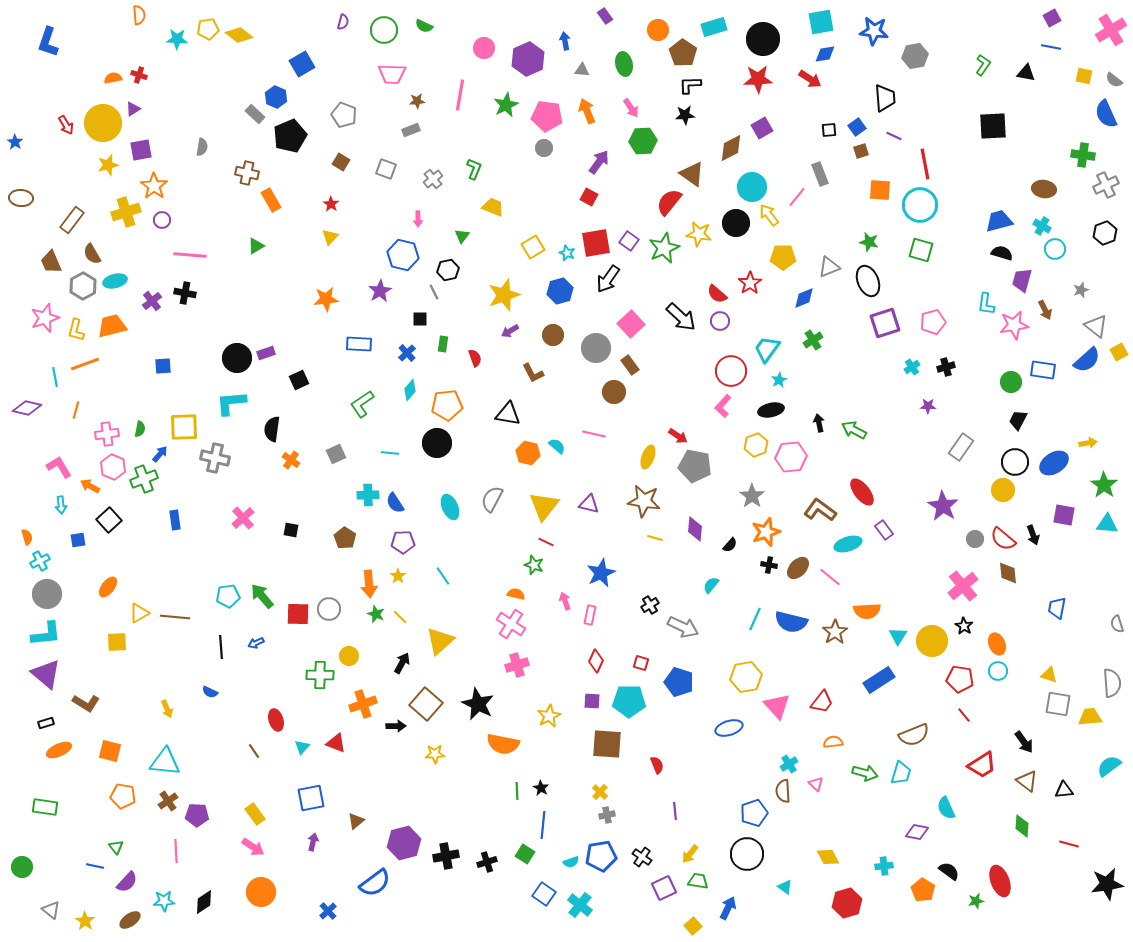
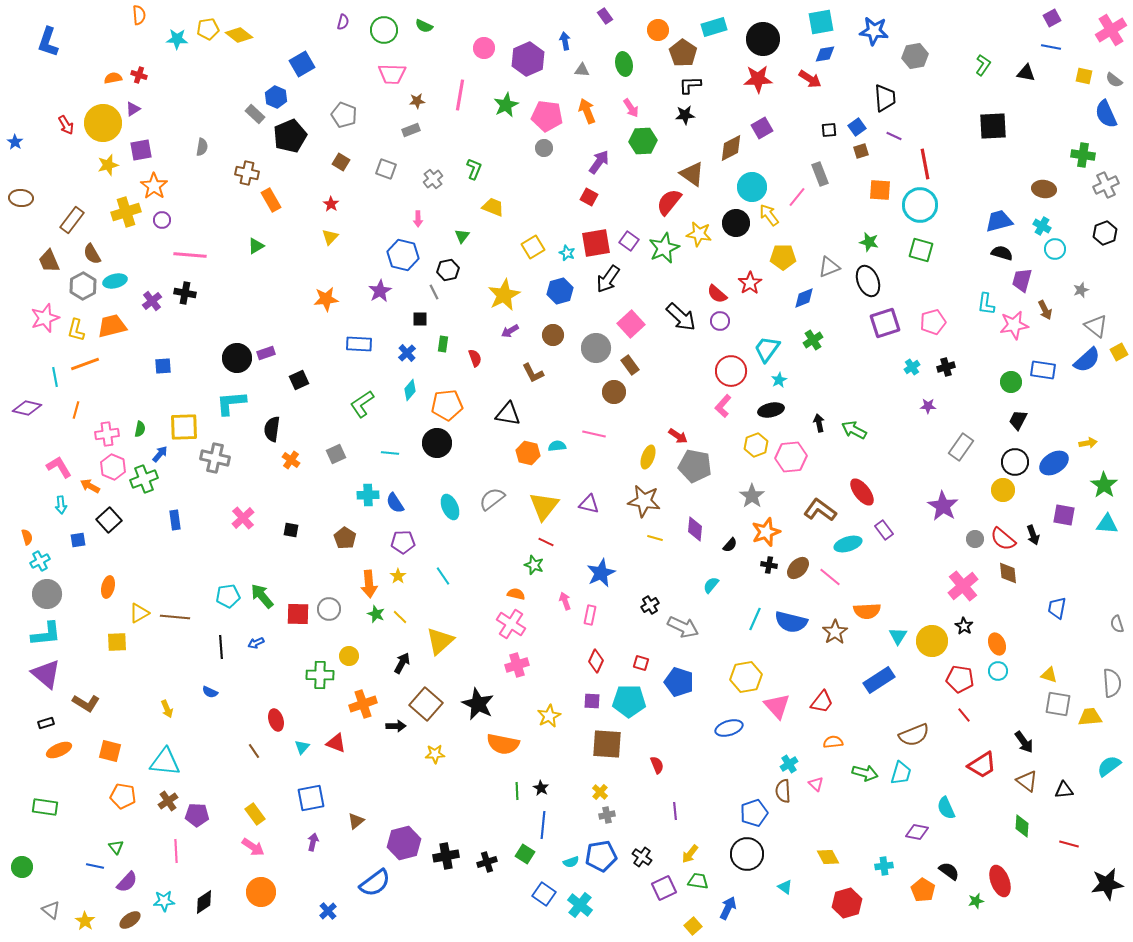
brown trapezoid at (51, 262): moved 2 px left, 1 px up
yellow star at (504, 295): rotated 8 degrees counterclockwise
cyan semicircle at (557, 446): rotated 48 degrees counterclockwise
gray semicircle at (492, 499): rotated 24 degrees clockwise
orange ellipse at (108, 587): rotated 25 degrees counterclockwise
